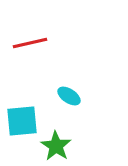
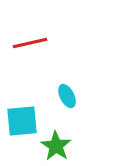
cyan ellipse: moved 2 px left; rotated 30 degrees clockwise
